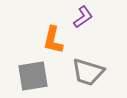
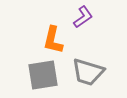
gray square: moved 10 px right, 1 px up
